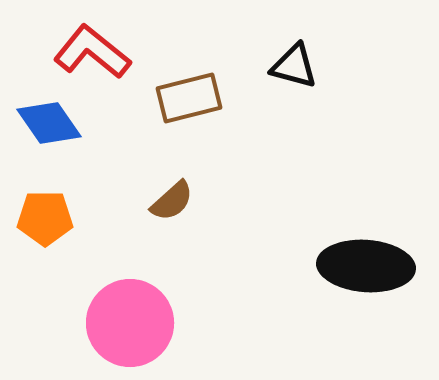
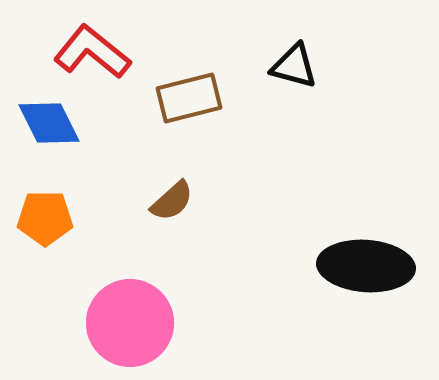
blue diamond: rotated 8 degrees clockwise
